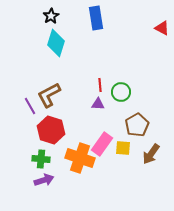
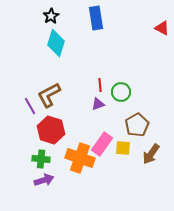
purple triangle: rotated 24 degrees counterclockwise
